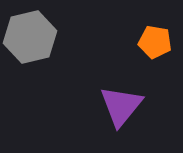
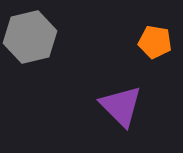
purple triangle: rotated 24 degrees counterclockwise
